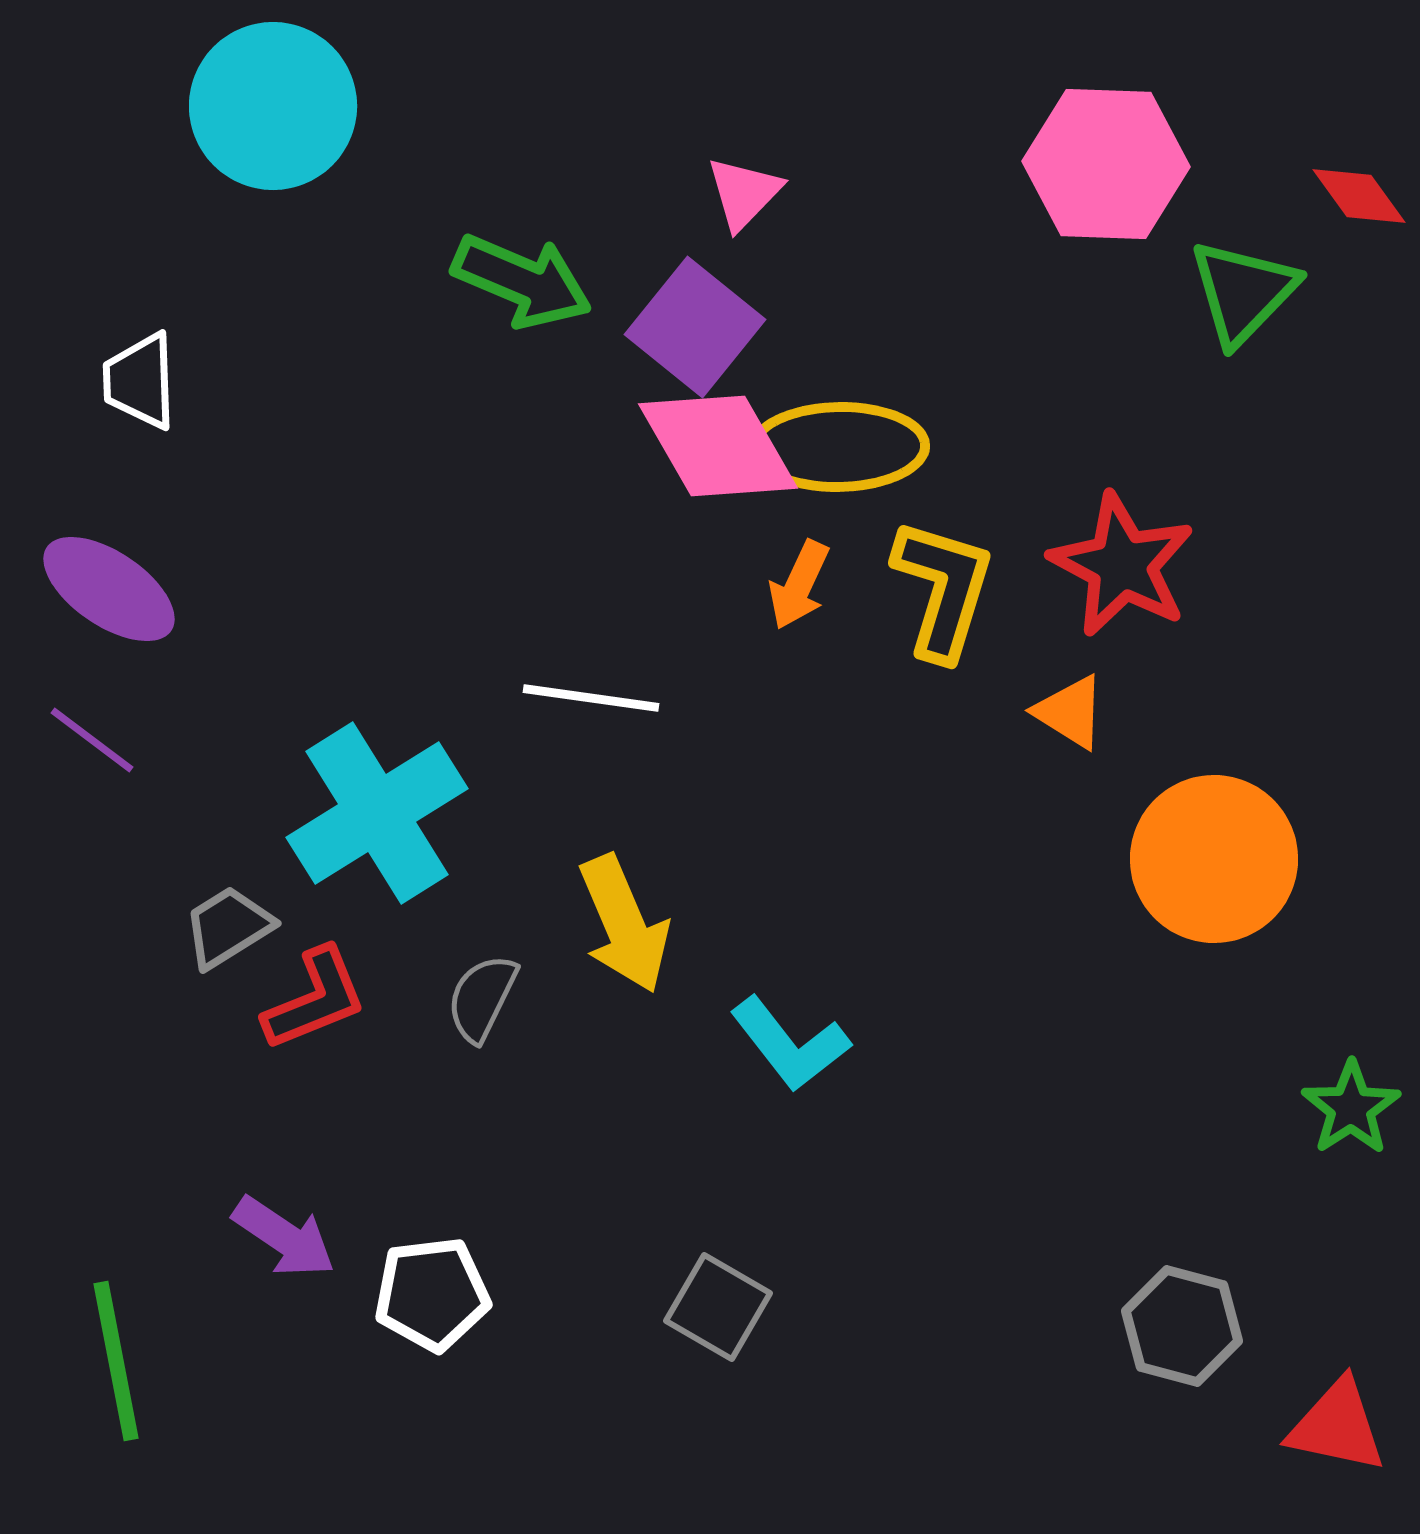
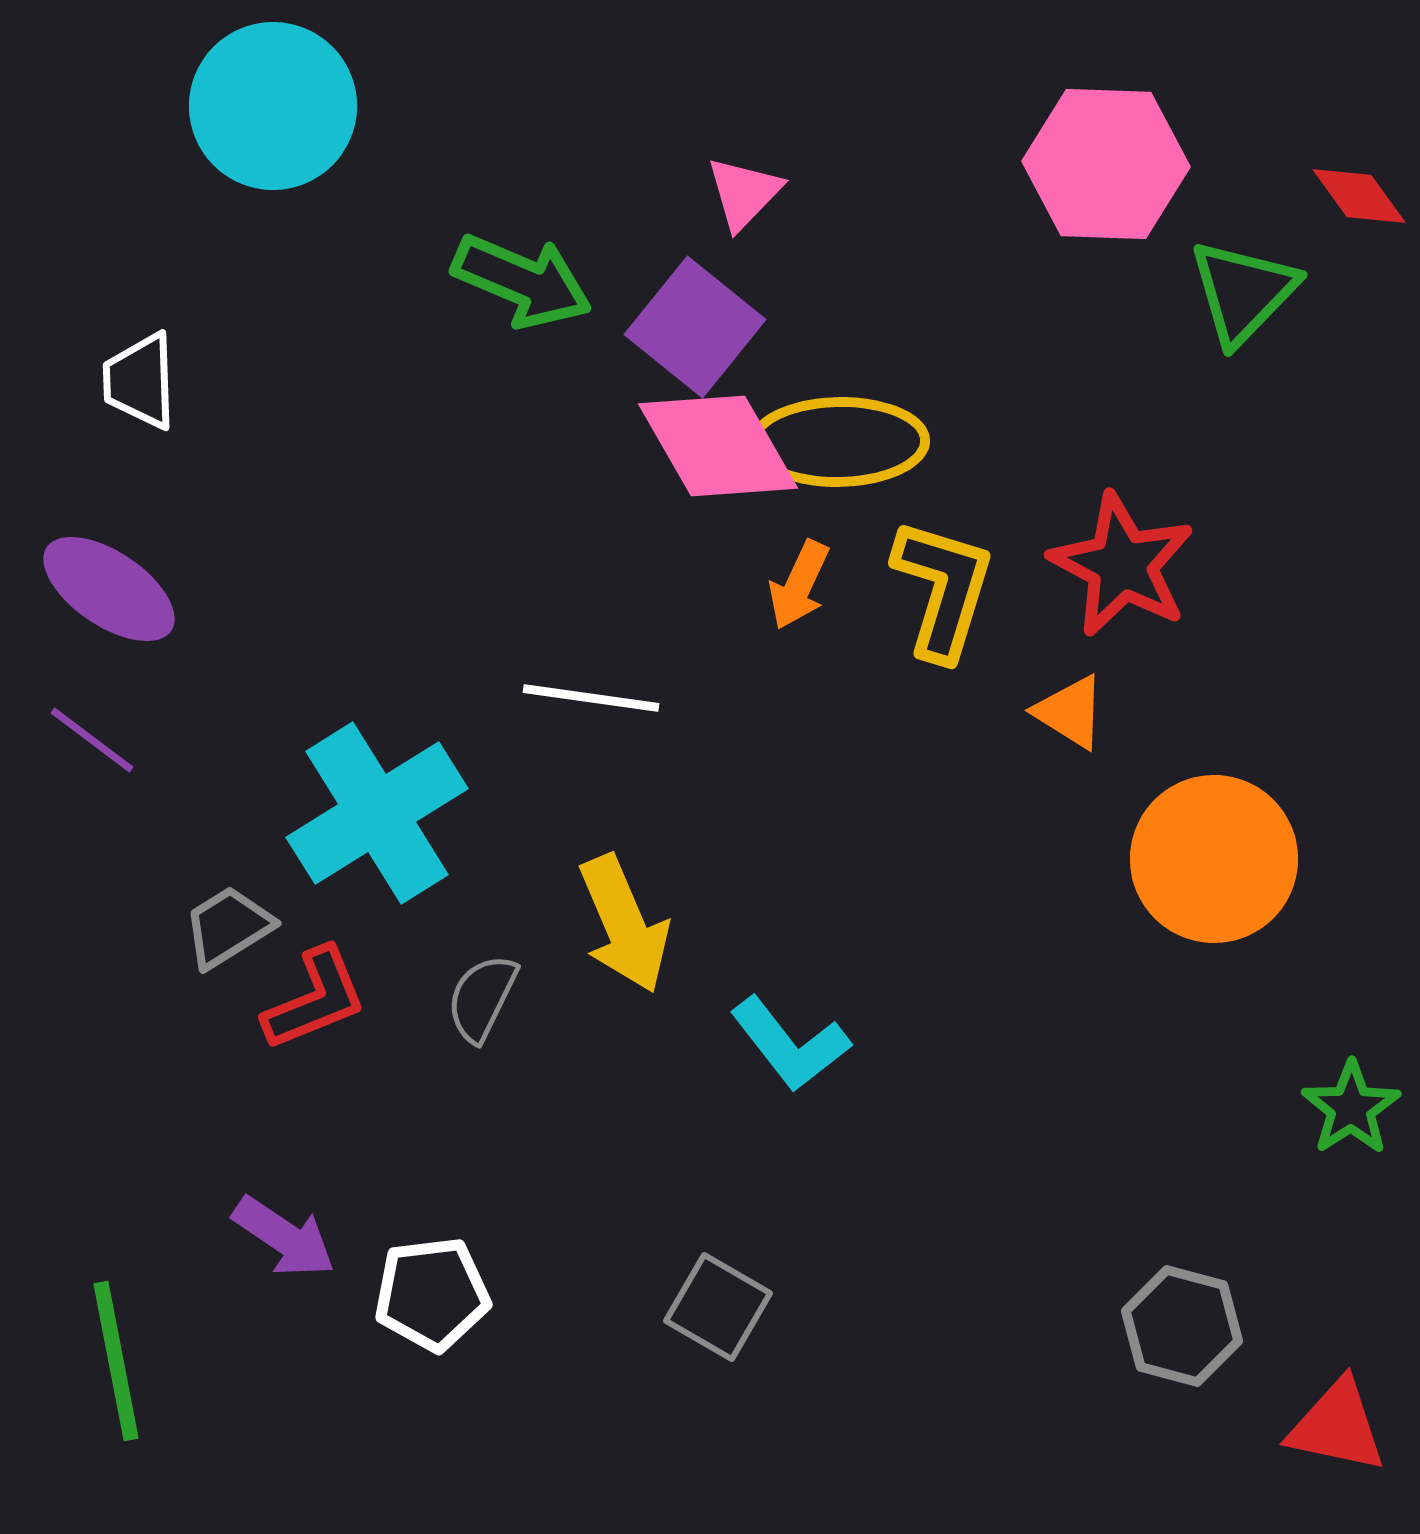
yellow ellipse: moved 5 px up
